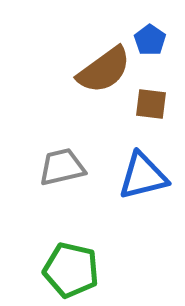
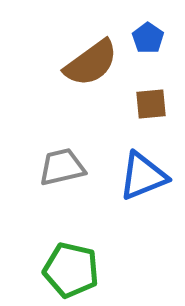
blue pentagon: moved 2 px left, 2 px up
brown semicircle: moved 13 px left, 7 px up
brown square: rotated 12 degrees counterclockwise
blue triangle: rotated 8 degrees counterclockwise
